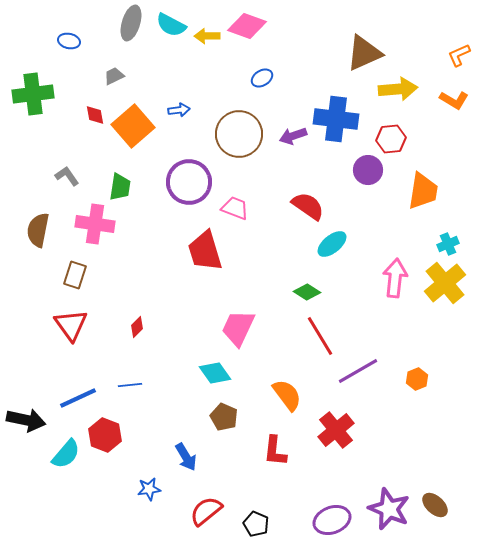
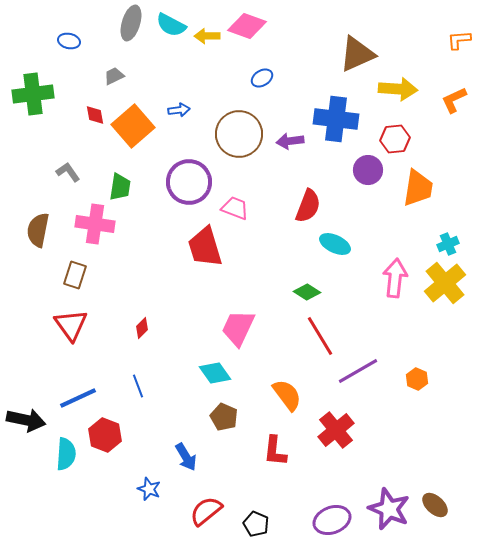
brown triangle at (364, 53): moved 7 px left, 1 px down
orange L-shape at (459, 55): moved 15 px up; rotated 20 degrees clockwise
yellow arrow at (398, 89): rotated 9 degrees clockwise
orange L-shape at (454, 100): rotated 124 degrees clockwise
purple arrow at (293, 136): moved 3 px left, 5 px down; rotated 12 degrees clockwise
red hexagon at (391, 139): moved 4 px right
gray L-shape at (67, 176): moved 1 px right, 4 px up
orange trapezoid at (423, 191): moved 5 px left, 3 px up
red semicircle at (308, 206): rotated 76 degrees clockwise
cyan ellipse at (332, 244): moved 3 px right; rotated 64 degrees clockwise
red trapezoid at (205, 251): moved 4 px up
red diamond at (137, 327): moved 5 px right, 1 px down
orange hexagon at (417, 379): rotated 15 degrees counterclockwise
blue line at (130, 385): moved 8 px right, 1 px down; rotated 75 degrees clockwise
cyan semicircle at (66, 454): rotated 36 degrees counterclockwise
blue star at (149, 489): rotated 30 degrees clockwise
